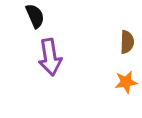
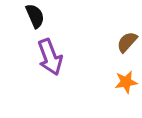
brown semicircle: rotated 140 degrees counterclockwise
purple arrow: rotated 12 degrees counterclockwise
